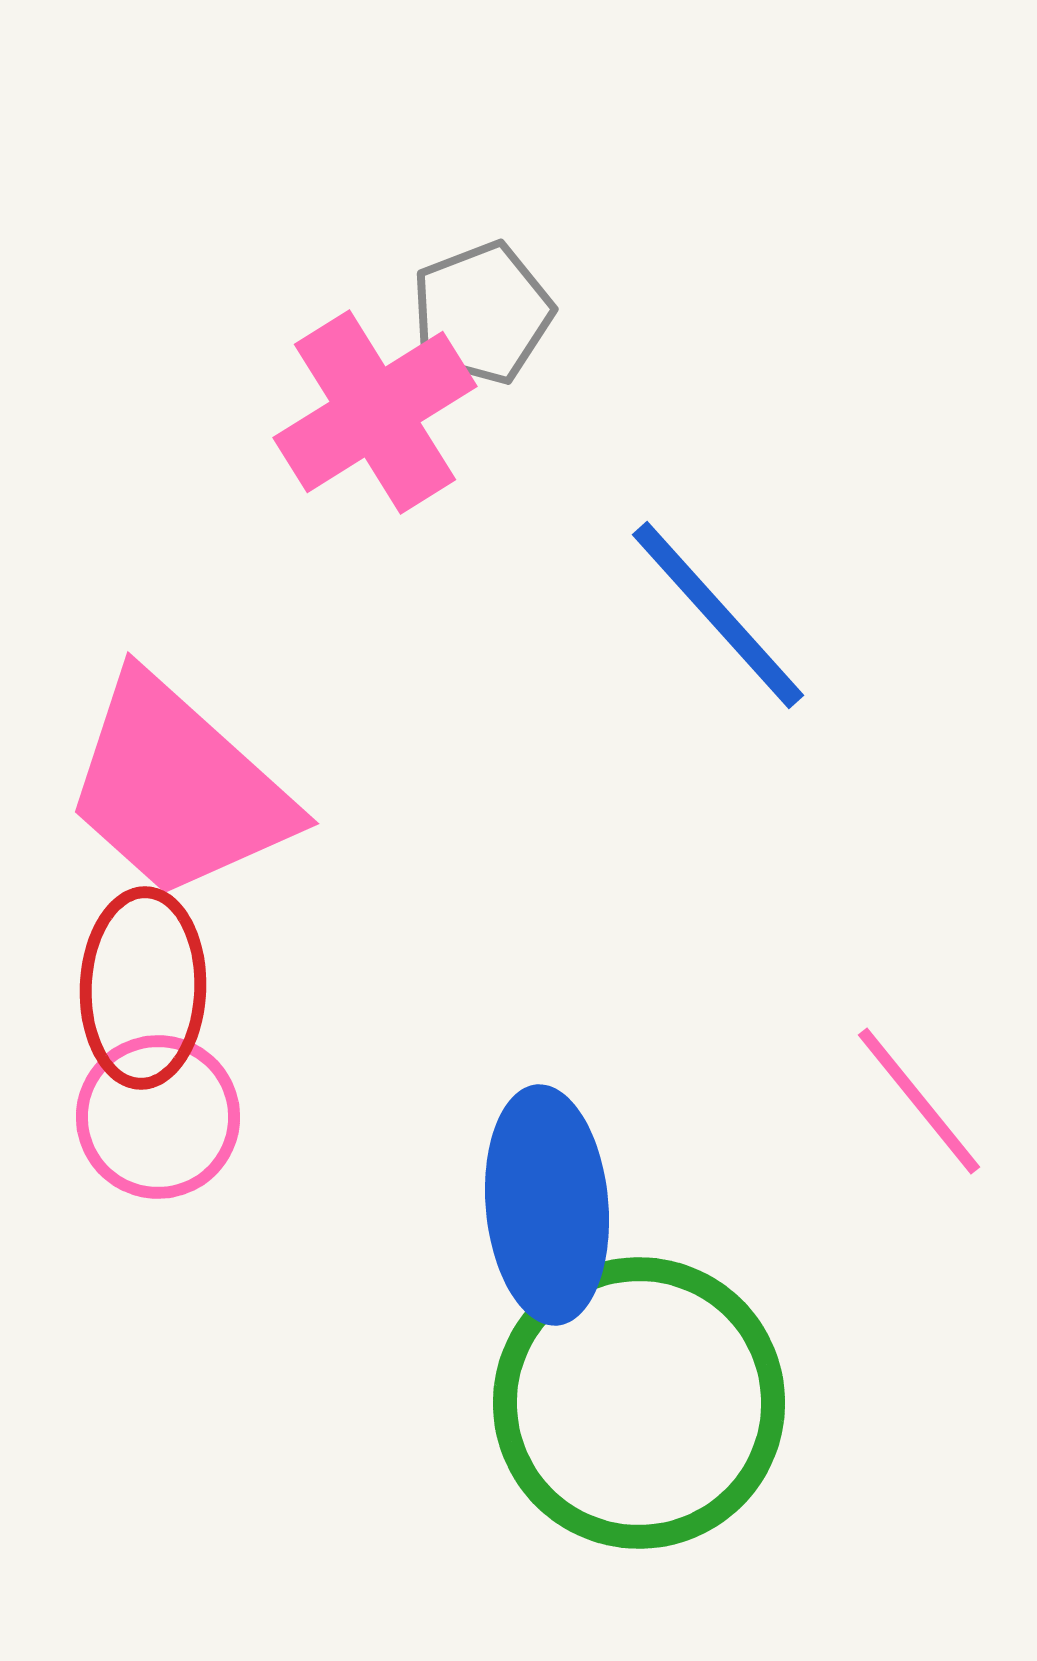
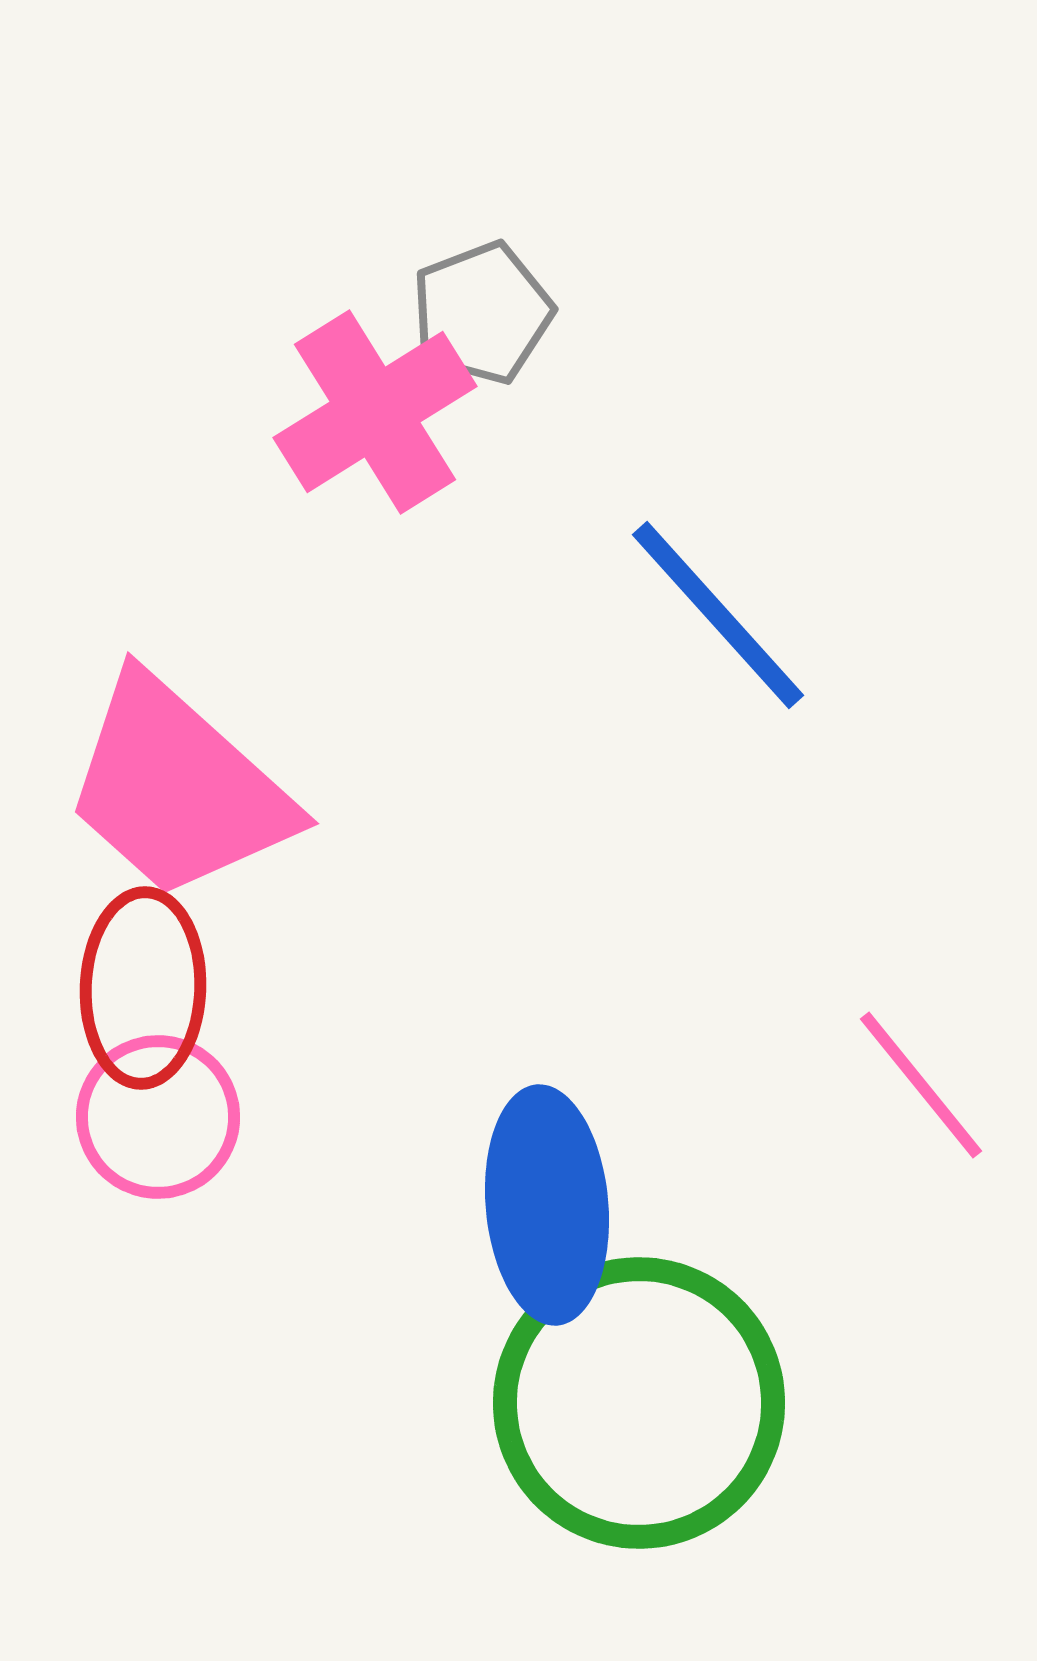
pink line: moved 2 px right, 16 px up
